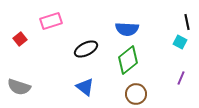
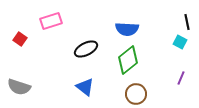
red square: rotated 16 degrees counterclockwise
